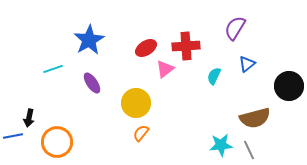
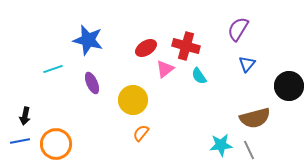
purple semicircle: moved 3 px right, 1 px down
blue star: moved 1 px left; rotated 28 degrees counterclockwise
red cross: rotated 20 degrees clockwise
blue triangle: rotated 12 degrees counterclockwise
cyan semicircle: moved 15 px left; rotated 60 degrees counterclockwise
purple ellipse: rotated 10 degrees clockwise
yellow circle: moved 3 px left, 3 px up
black arrow: moved 4 px left, 2 px up
blue line: moved 7 px right, 5 px down
orange circle: moved 1 px left, 2 px down
